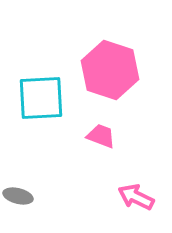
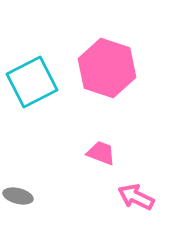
pink hexagon: moved 3 px left, 2 px up
cyan square: moved 9 px left, 16 px up; rotated 24 degrees counterclockwise
pink trapezoid: moved 17 px down
